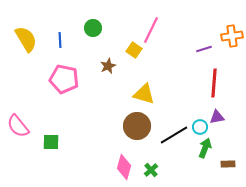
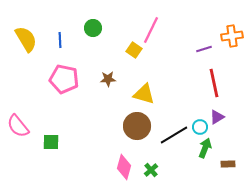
brown star: moved 13 px down; rotated 21 degrees clockwise
red line: rotated 16 degrees counterclockwise
purple triangle: rotated 21 degrees counterclockwise
